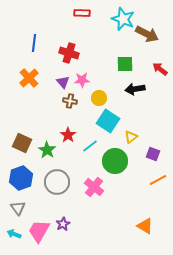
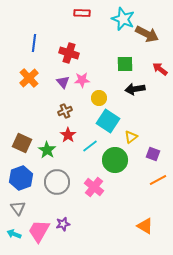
brown cross: moved 5 px left, 10 px down; rotated 32 degrees counterclockwise
green circle: moved 1 px up
purple star: rotated 16 degrees clockwise
